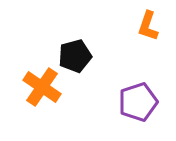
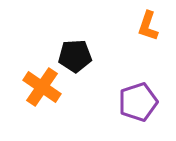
black pentagon: rotated 12 degrees clockwise
